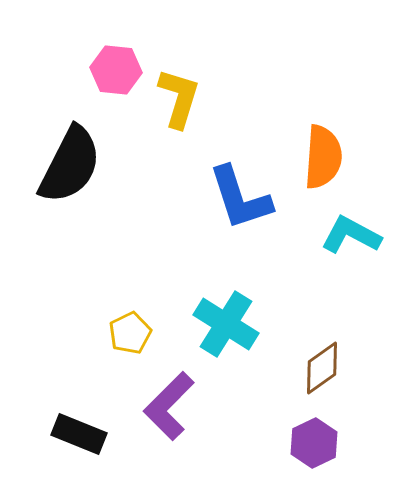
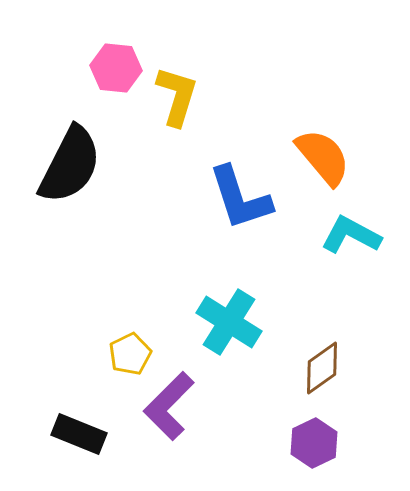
pink hexagon: moved 2 px up
yellow L-shape: moved 2 px left, 2 px up
orange semicircle: rotated 44 degrees counterclockwise
cyan cross: moved 3 px right, 2 px up
yellow pentagon: moved 21 px down
